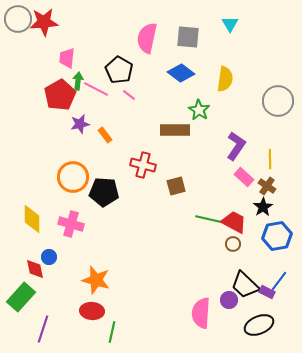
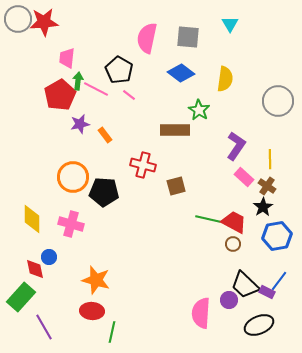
purple line at (43, 329): moved 1 px right, 2 px up; rotated 48 degrees counterclockwise
